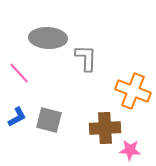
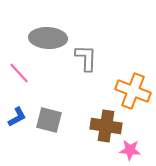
brown cross: moved 1 px right, 2 px up; rotated 12 degrees clockwise
